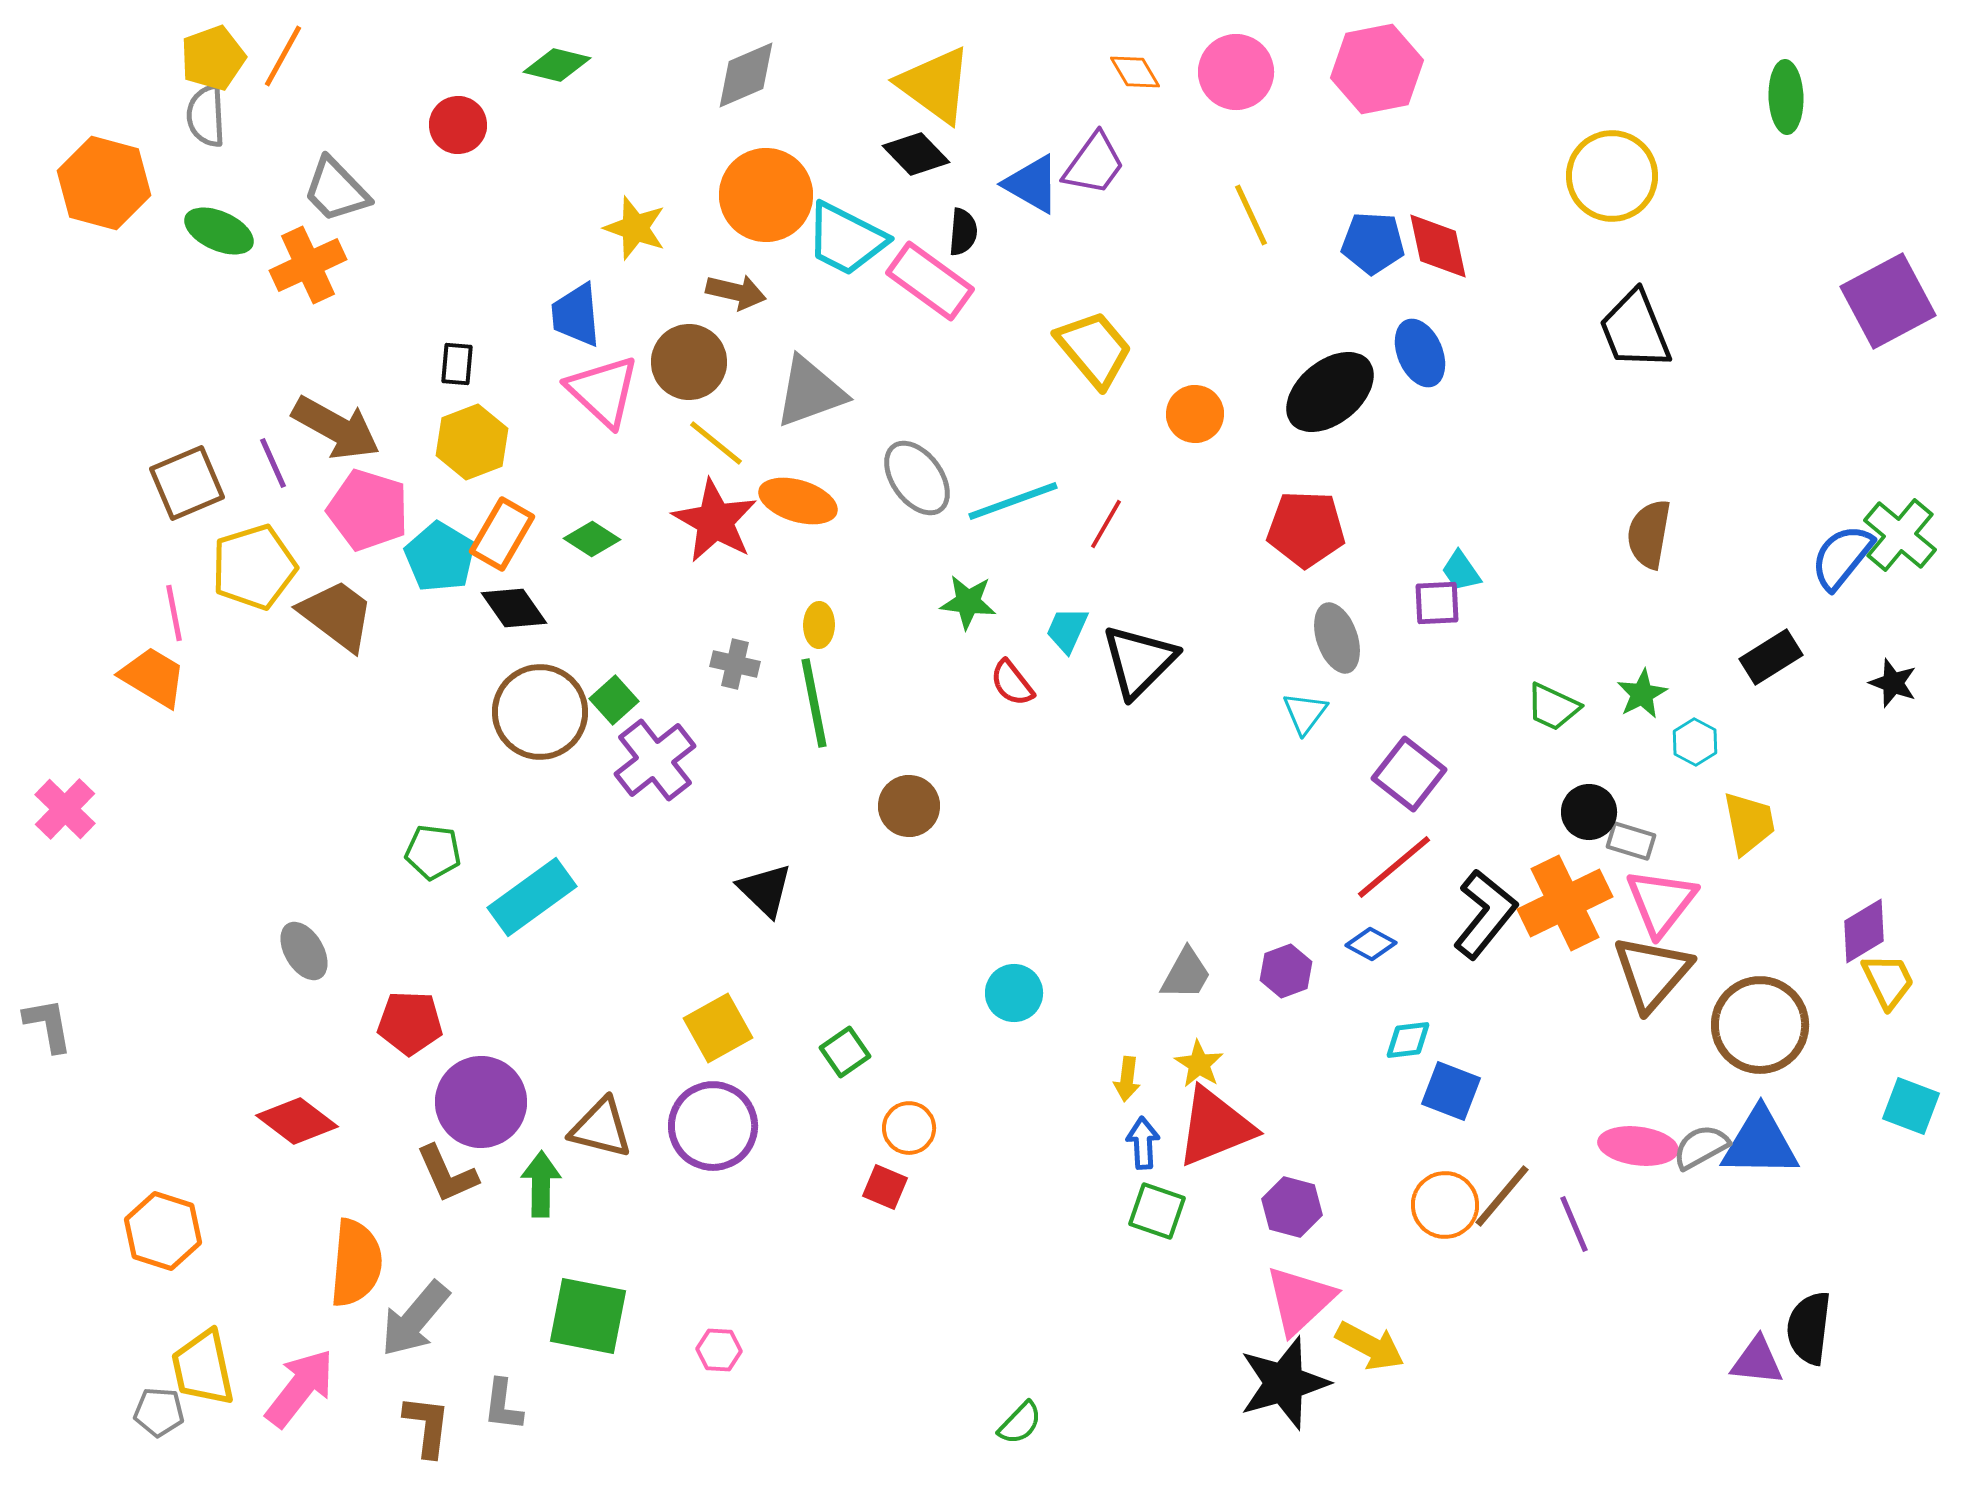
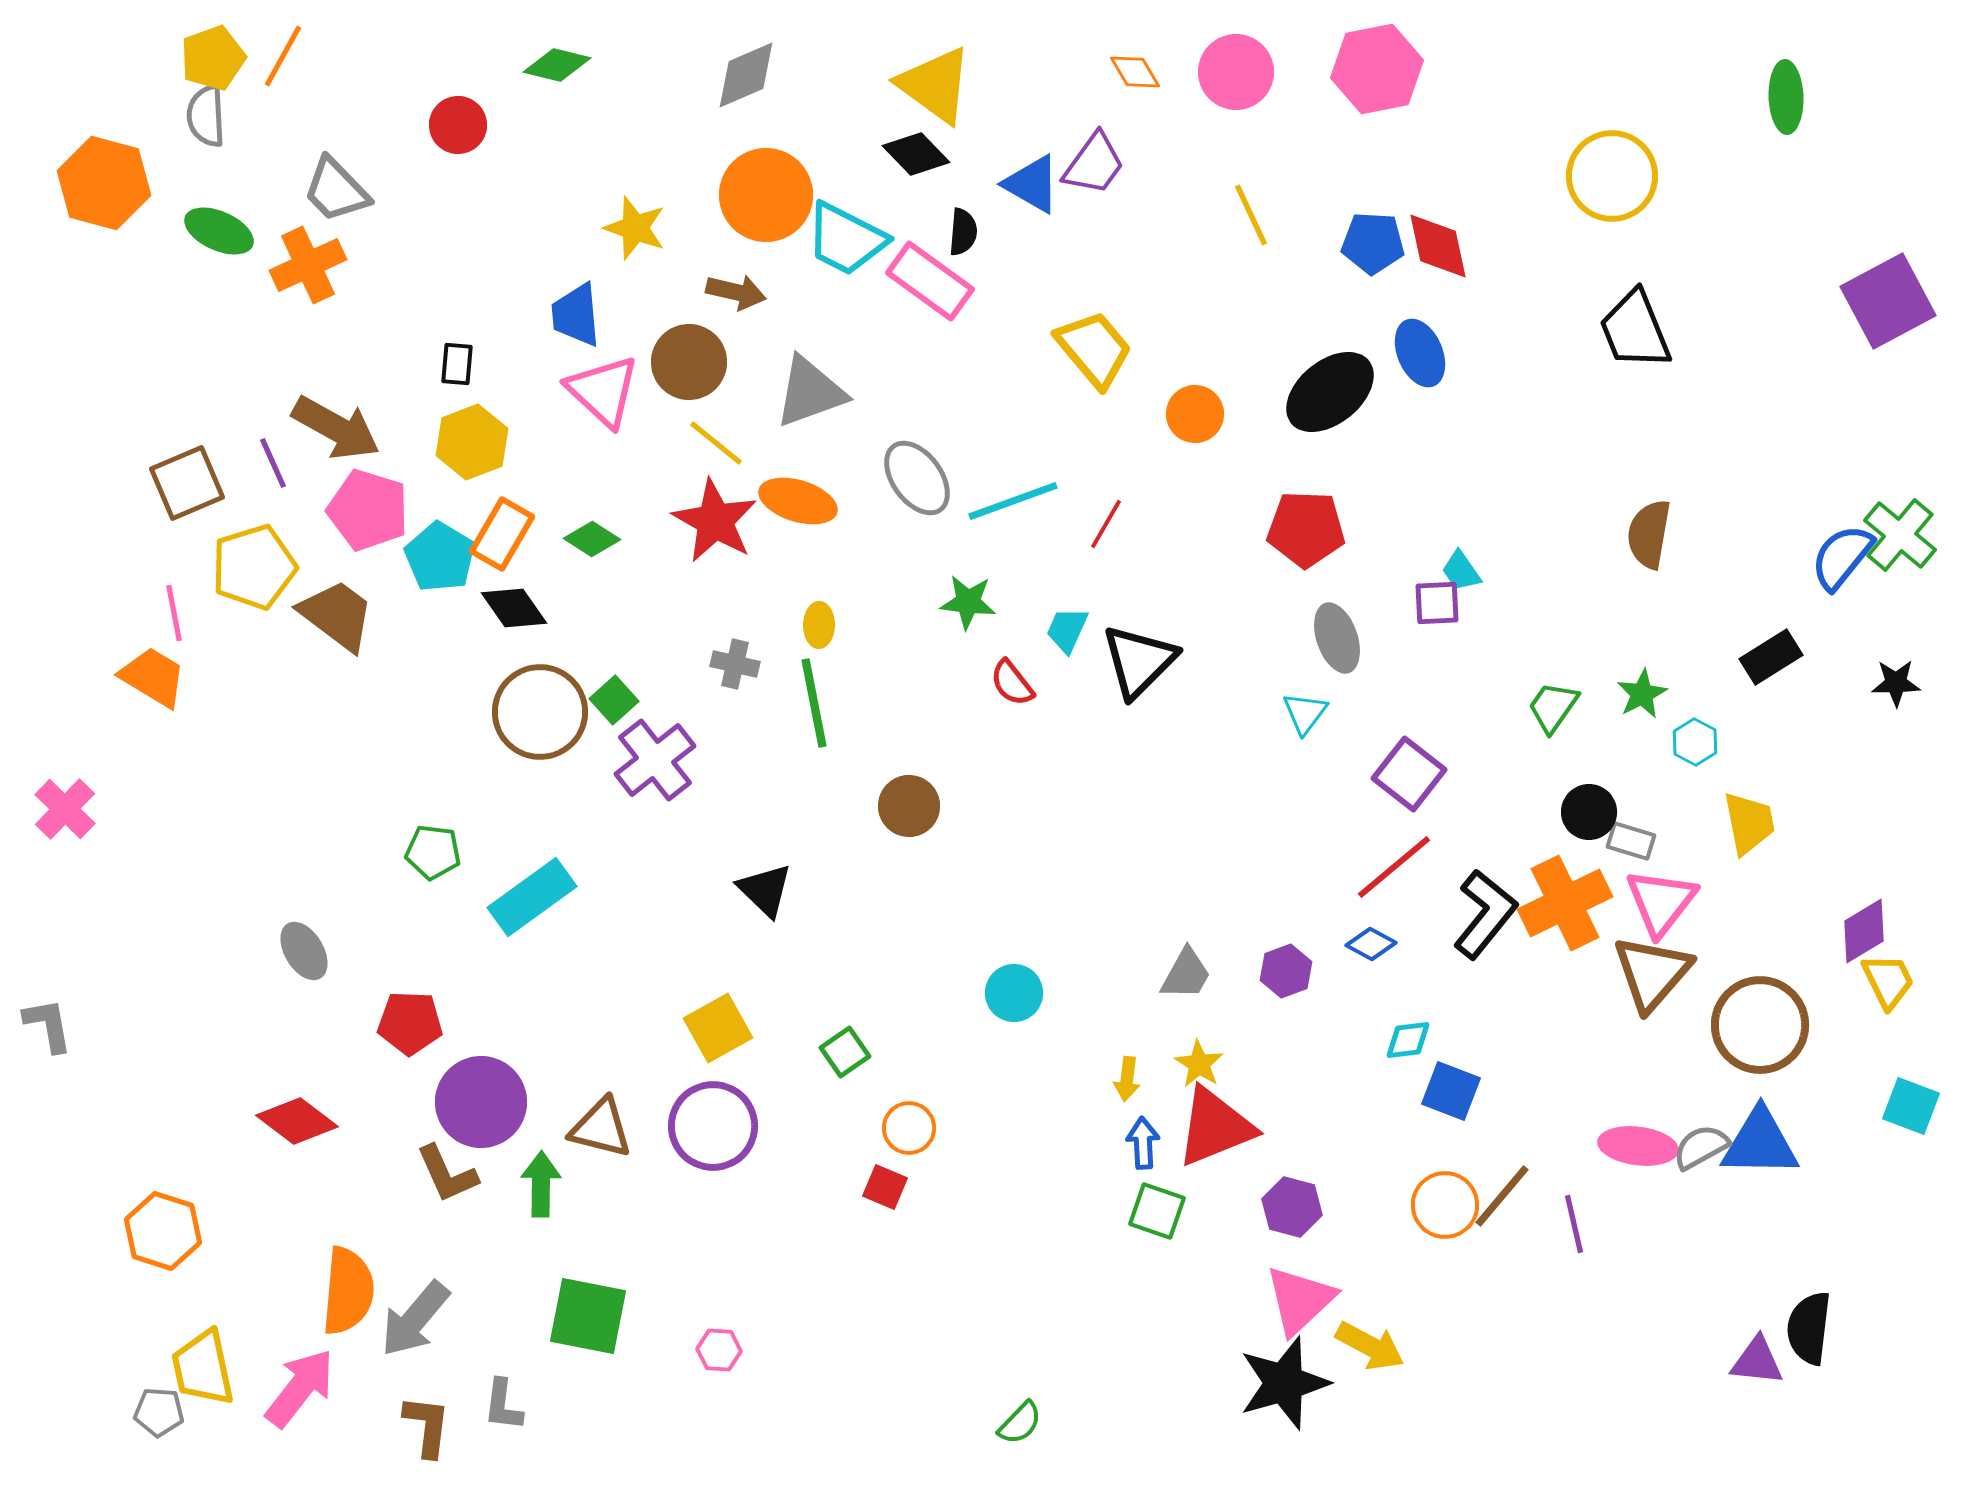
black star at (1893, 683): moved 3 px right; rotated 21 degrees counterclockwise
green trapezoid at (1553, 707): rotated 100 degrees clockwise
purple line at (1574, 1224): rotated 10 degrees clockwise
orange semicircle at (356, 1263): moved 8 px left, 28 px down
